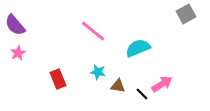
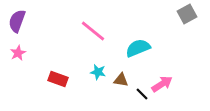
gray square: moved 1 px right
purple semicircle: moved 2 px right, 4 px up; rotated 60 degrees clockwise
red rectangle: rotated 48 degrees counterclockwise
brown triangle: moved 3 px right, 6 px up
